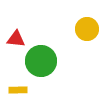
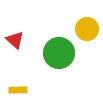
red triangle: moved 1 px left, 1 px down; rotated 36 degrees clockwise
green circle: moved 18 px right, 8 px up
